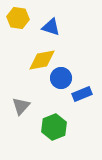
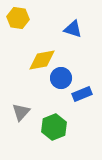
blue triangle: moved 22 px right, 2 px down
gray triangle: moved 6 px down
